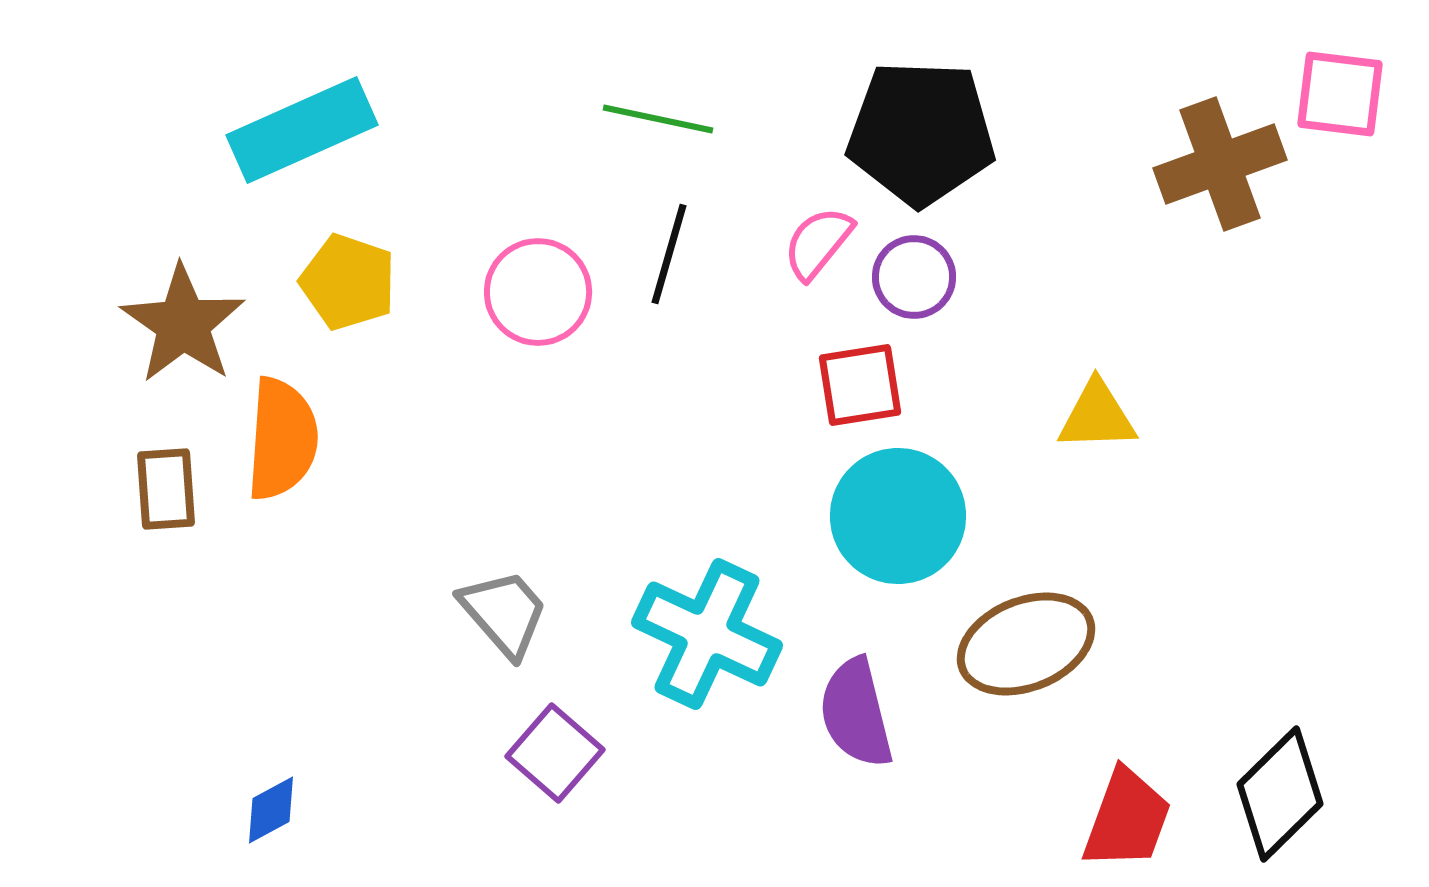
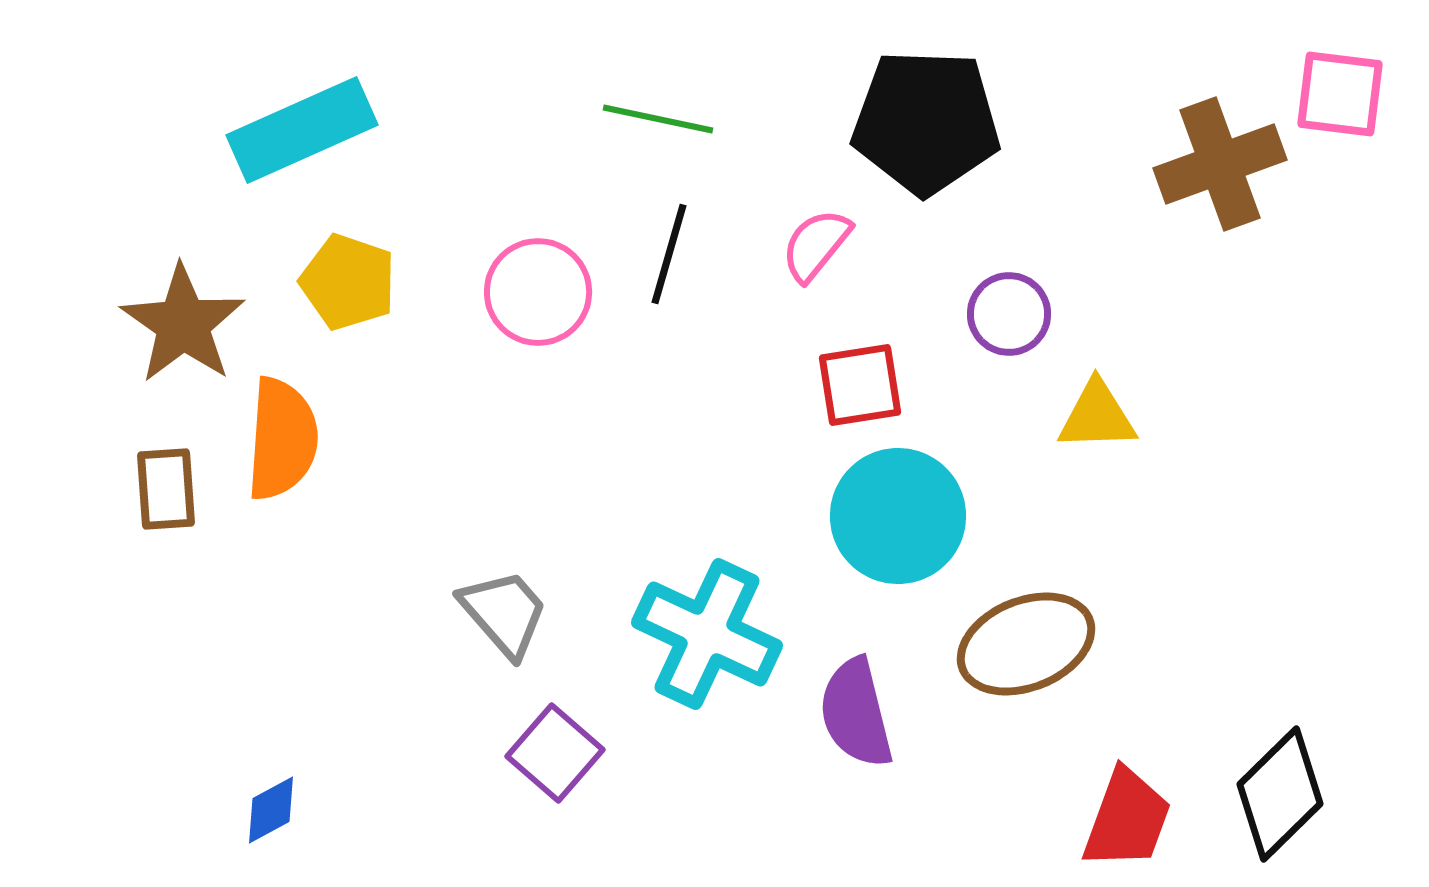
black pentagon: moved 5 px right, 11 px up
pink semicircle: moved 2 px left, 2 px down
purple circle: moved 95 px right, 37 px down
